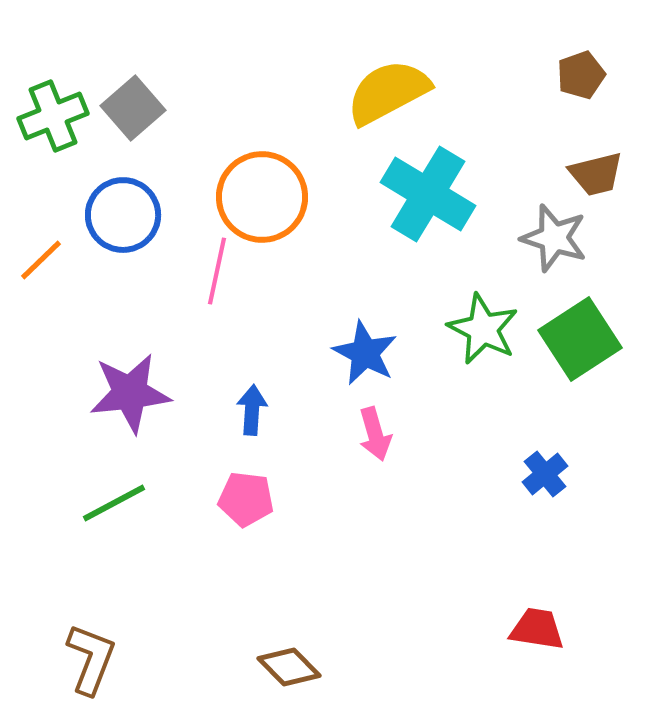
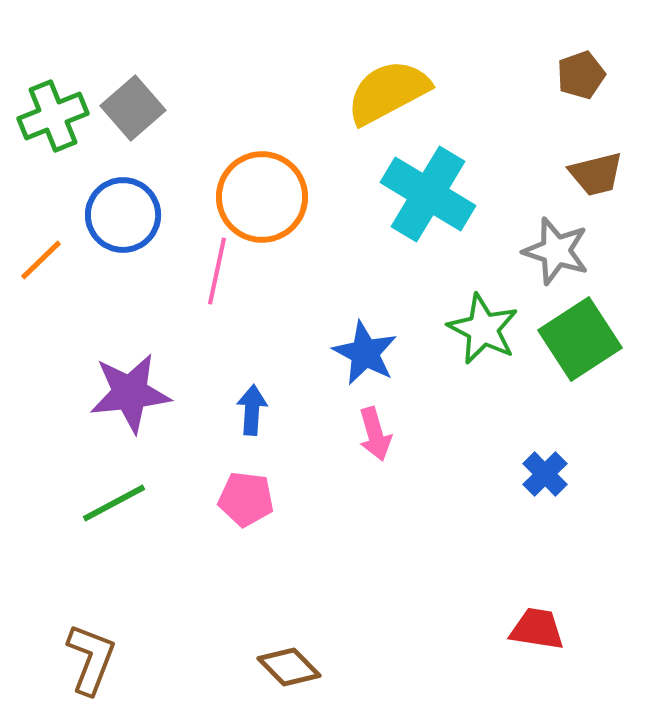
gray star: moved 2 px right, 13 px down
blue cross: rotated 6 degrees counterclockwise
